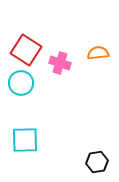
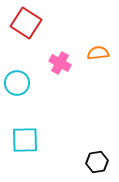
red square: moved 27 px up
pink cross: rotated 10 degrees clockwise
cyan circle: moved 4 px left
